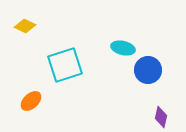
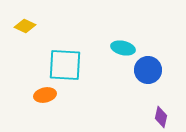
cyan square: rotated 21 degrees clockwise
orange ellipse: moved 14 px right, 6 px up; rotated 30 degrees clockwise
